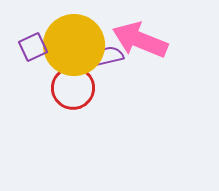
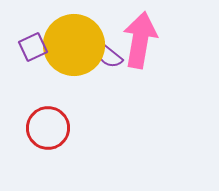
pink arrow: rotated 78 degrees clockwise
purple semicircle: rotated 128 degrees counterclockwise
red circle: moved 25 px left, 40 px down
